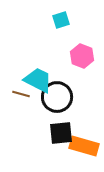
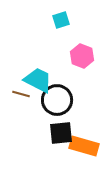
black circle: moved 3 px down
